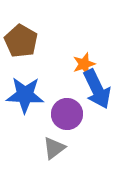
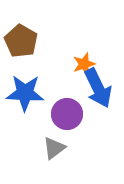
blue arrow: moved 1 px right, 1 px up
blue star: moved 2 px up
